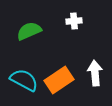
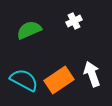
white cross: rotated 21 degrees counterclockwise
green semicircle: moved 1 px up
white arrow: moved 3 px left, 1 px down; rotated 15 degrees counterclockwise
